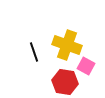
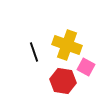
pink square: moved 1 px down
red hexagon: moved 2 px left, 1 px up
